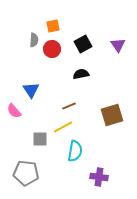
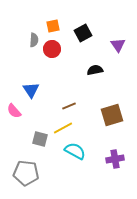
black square: moved 11 px up
black semicircle: moved 14 px right, 4 px up
yellow line: moved 1 px down
gray square: rotated 14 degrees clockwise
cyan semicircle: rotated 70 degrees counterclockwise
purple cross: moved 16 px right, 18 px up; rotated 18 degrees counterclockwise
